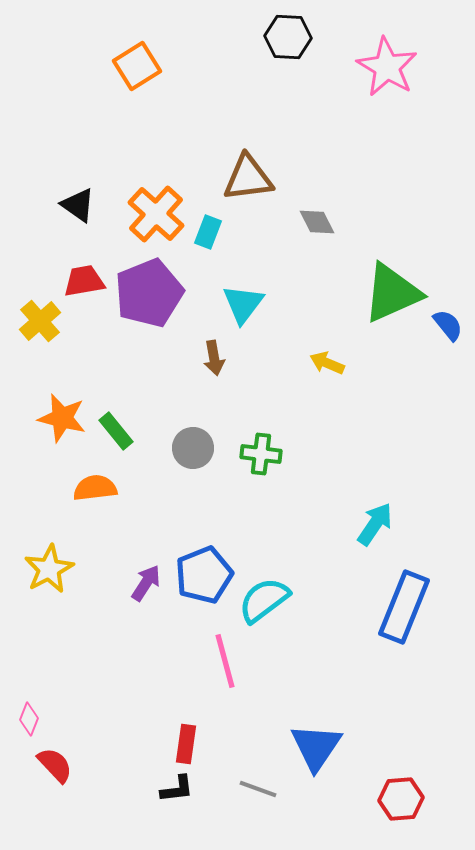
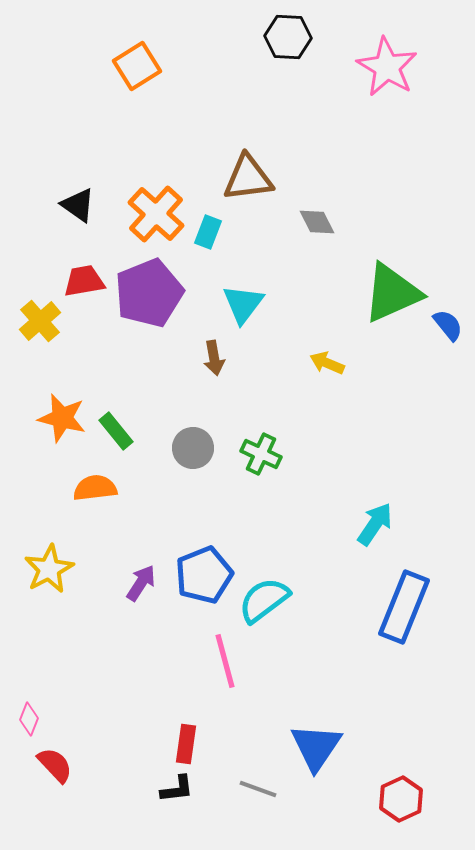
green cross: rotated 18 degrees clockwise
purple arrow: moved 5 px left
red hexagon: rotated 21 degrees counterclockwise
